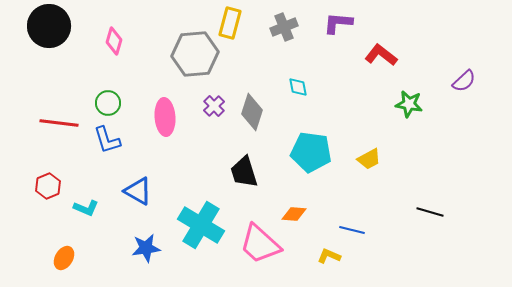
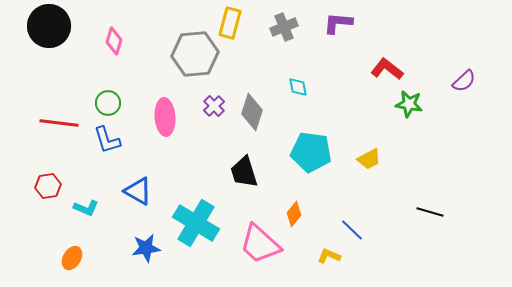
red L-shape: moved 6 px right, 14 px down
red hexagon: rotated 15 degrees clockwise
orange diamond: rotated 55 degrees counterclockwise
cyan cross: moved 5 px left, 2 px up
blue line: rotated 30 degrees clockwise
orange ellipse: moved 8 px right
